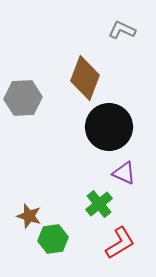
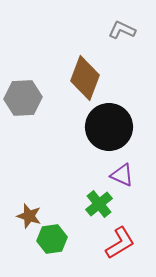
purple triangle: moved 2 px left, 2 px down
green hexagon: moved 1 px left
